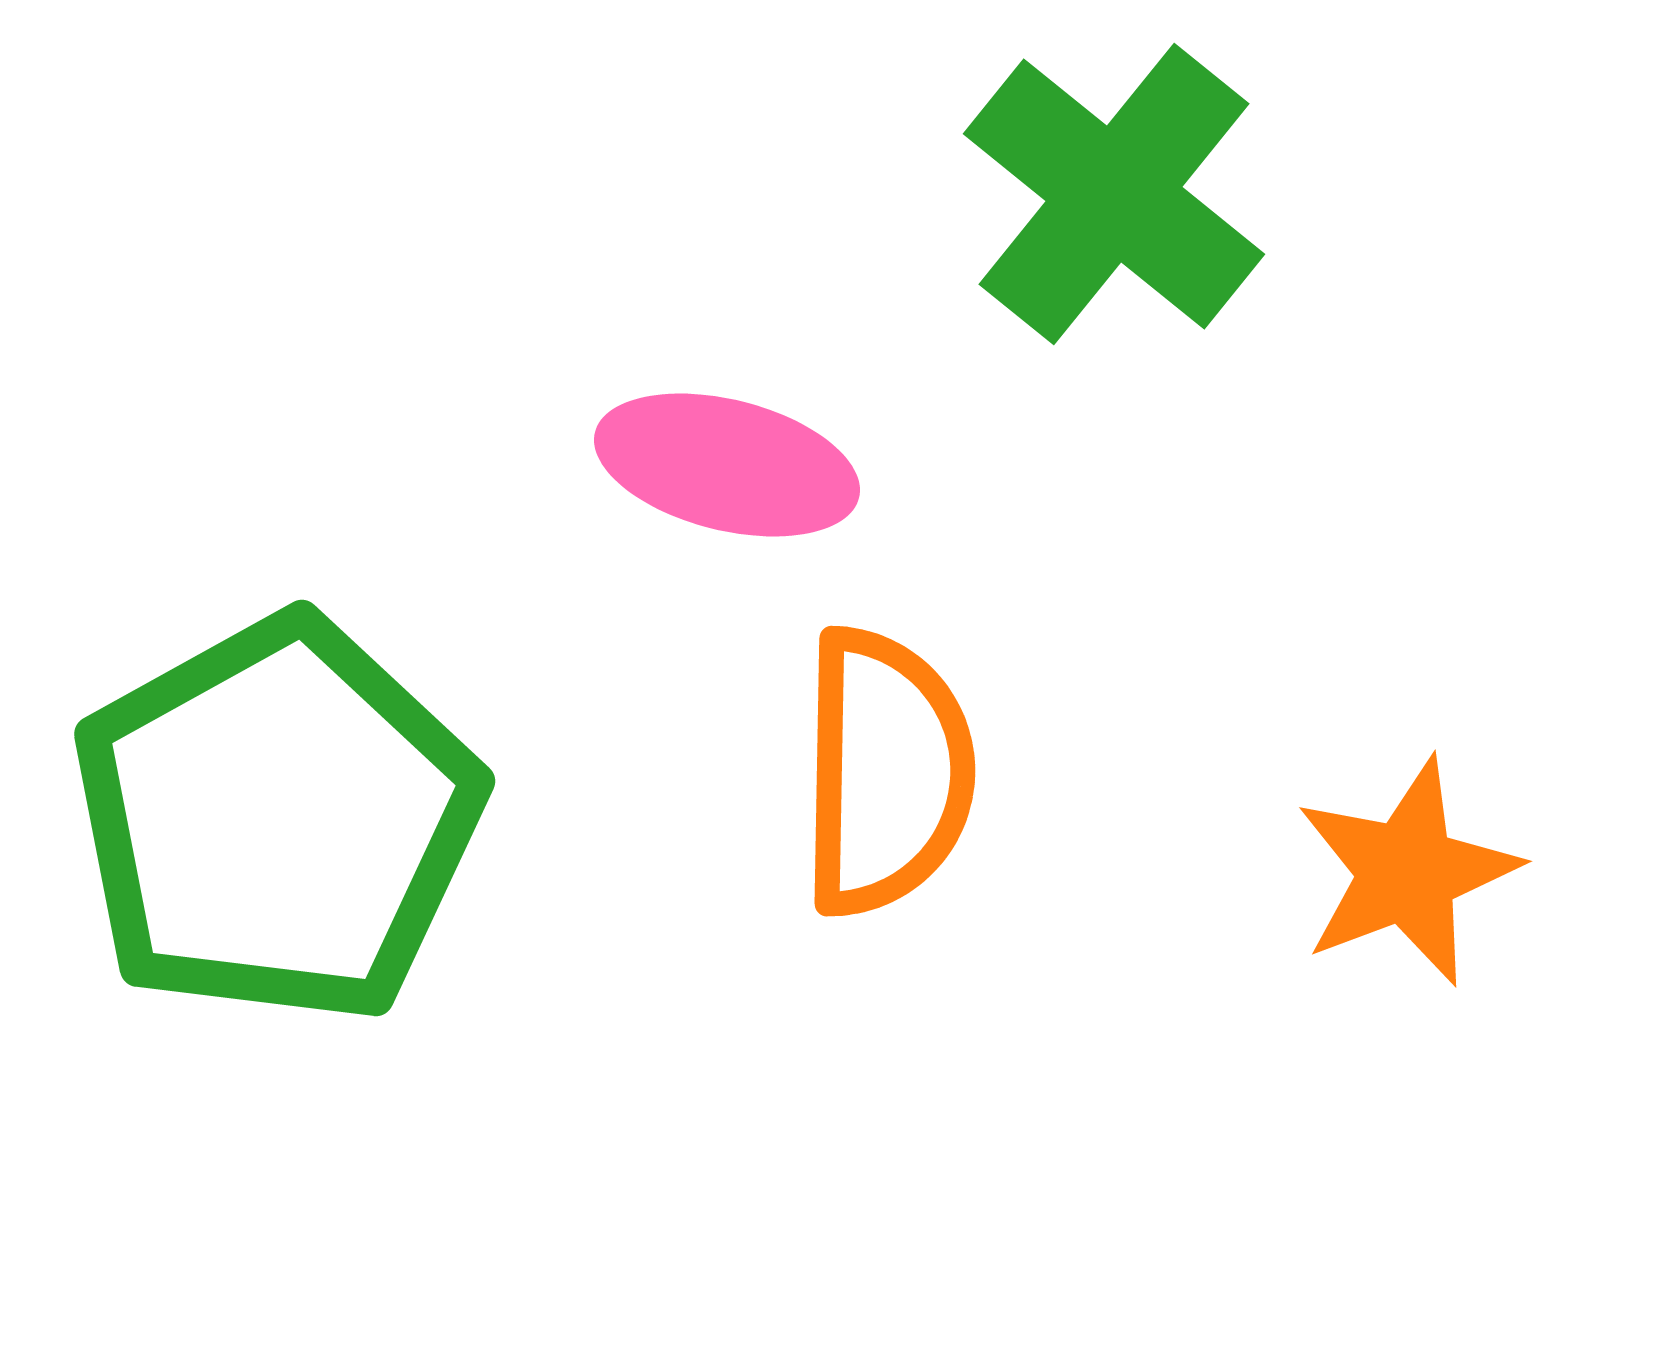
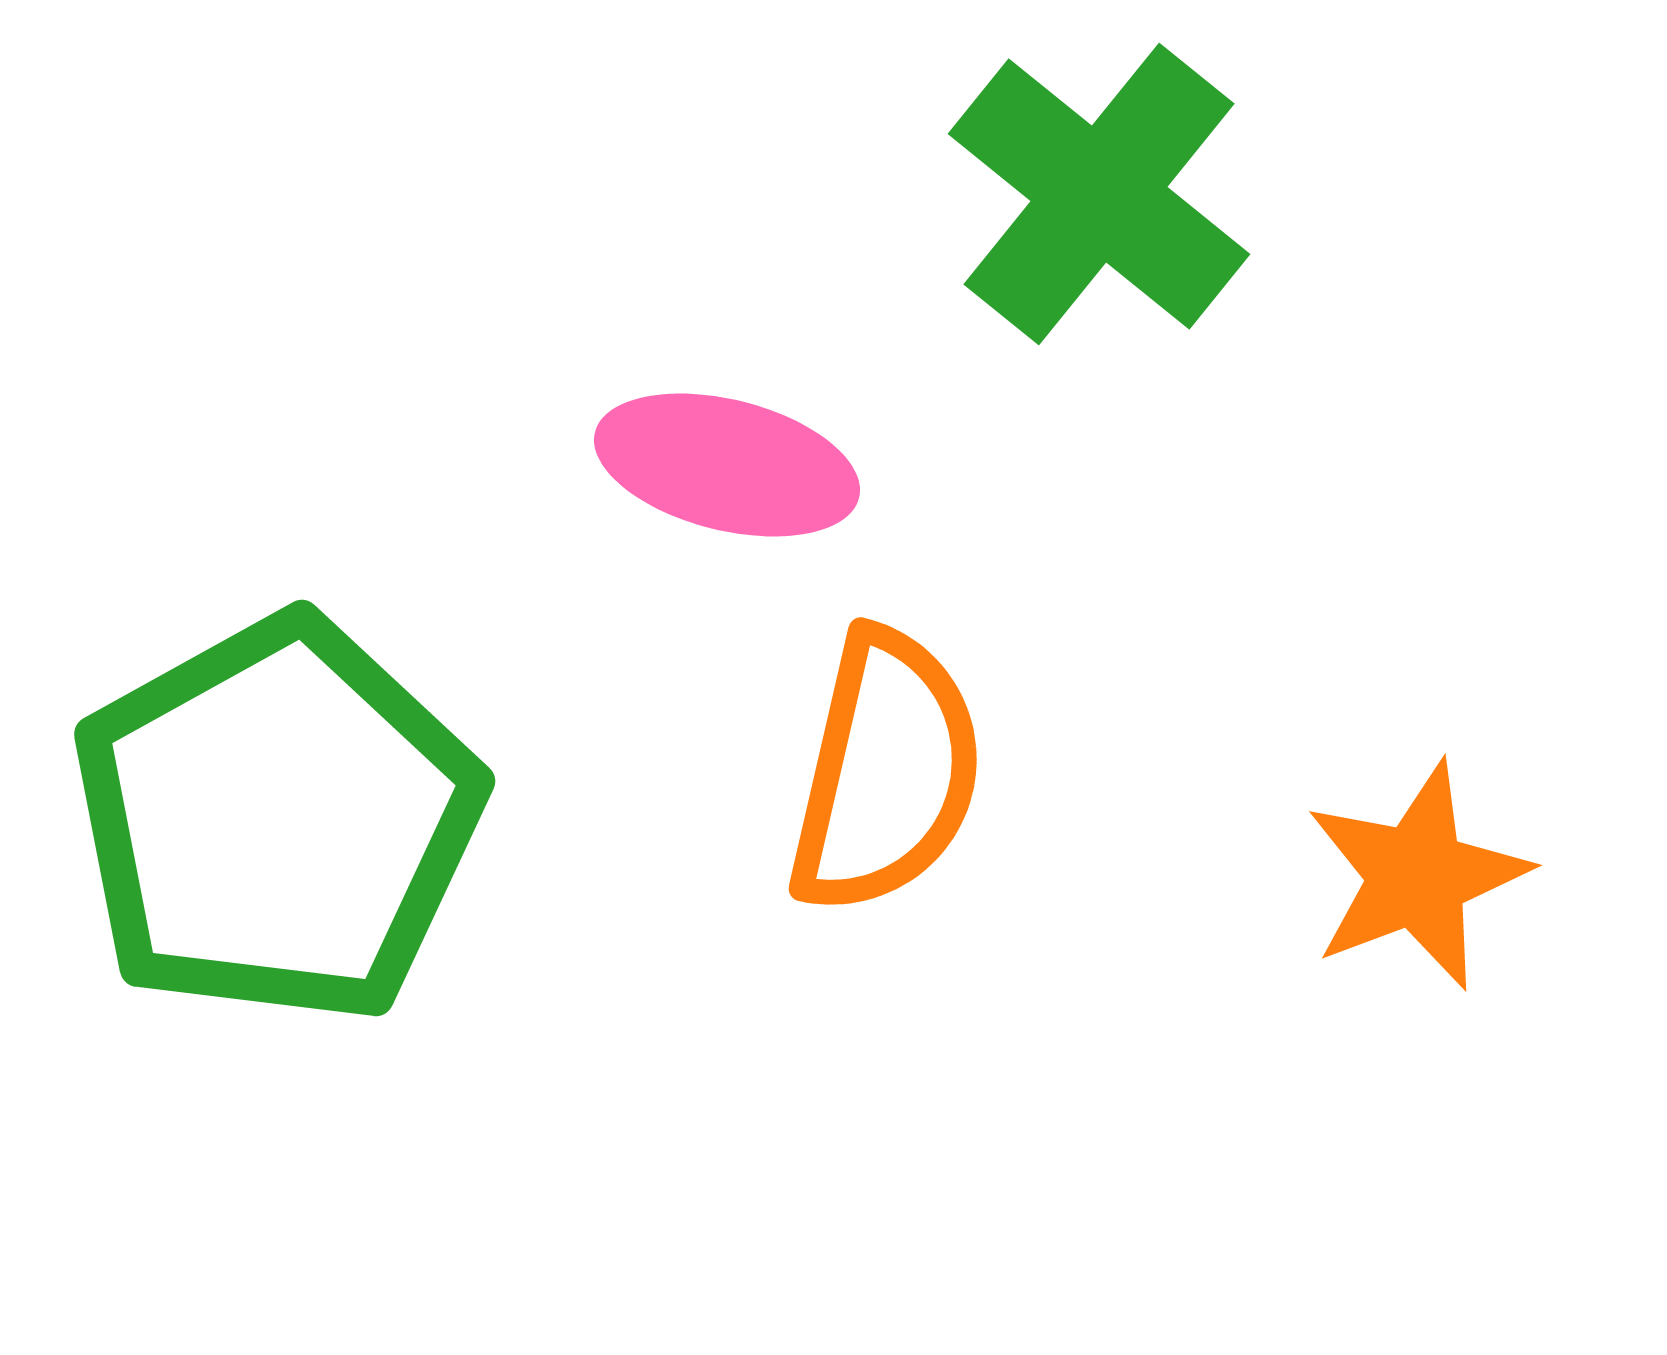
green cross: moved 15 px left
orange semicircle: rotated 12 degrees clockwise
orange star: moved 10 px right, 4 px down
